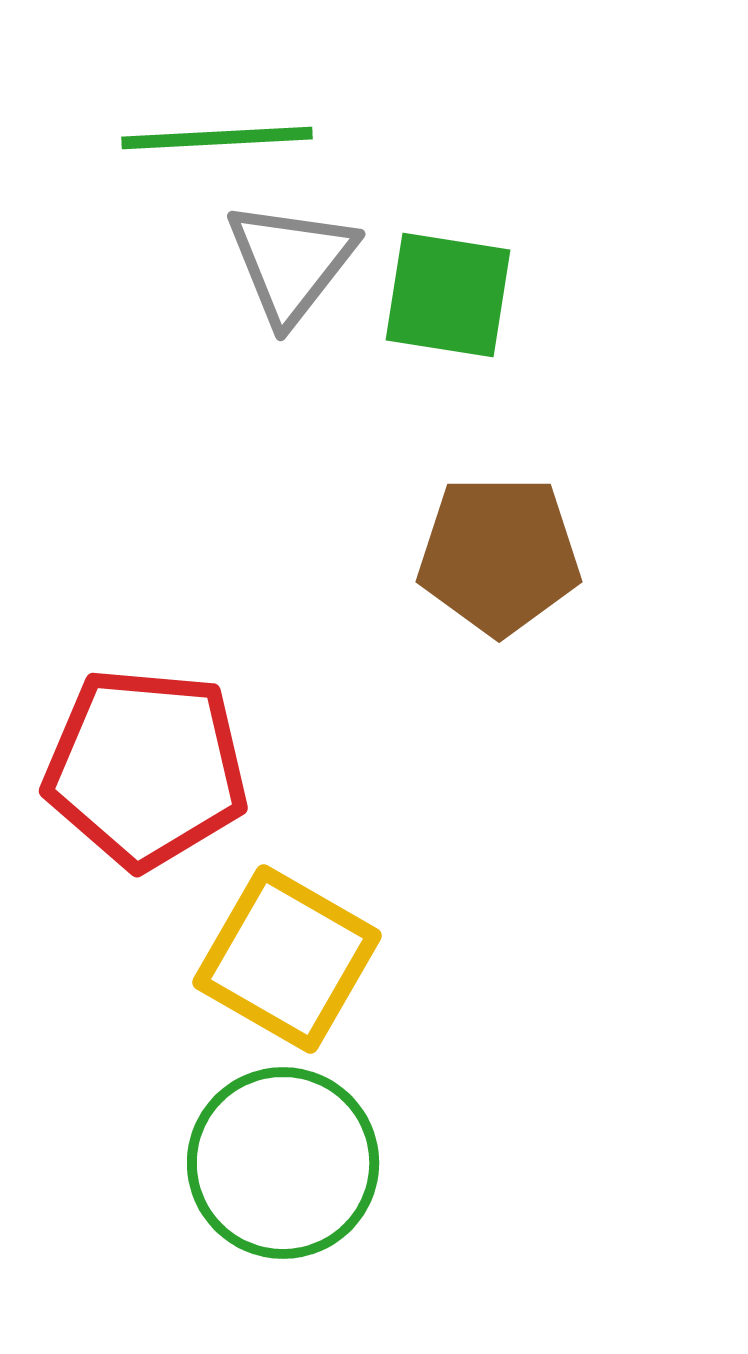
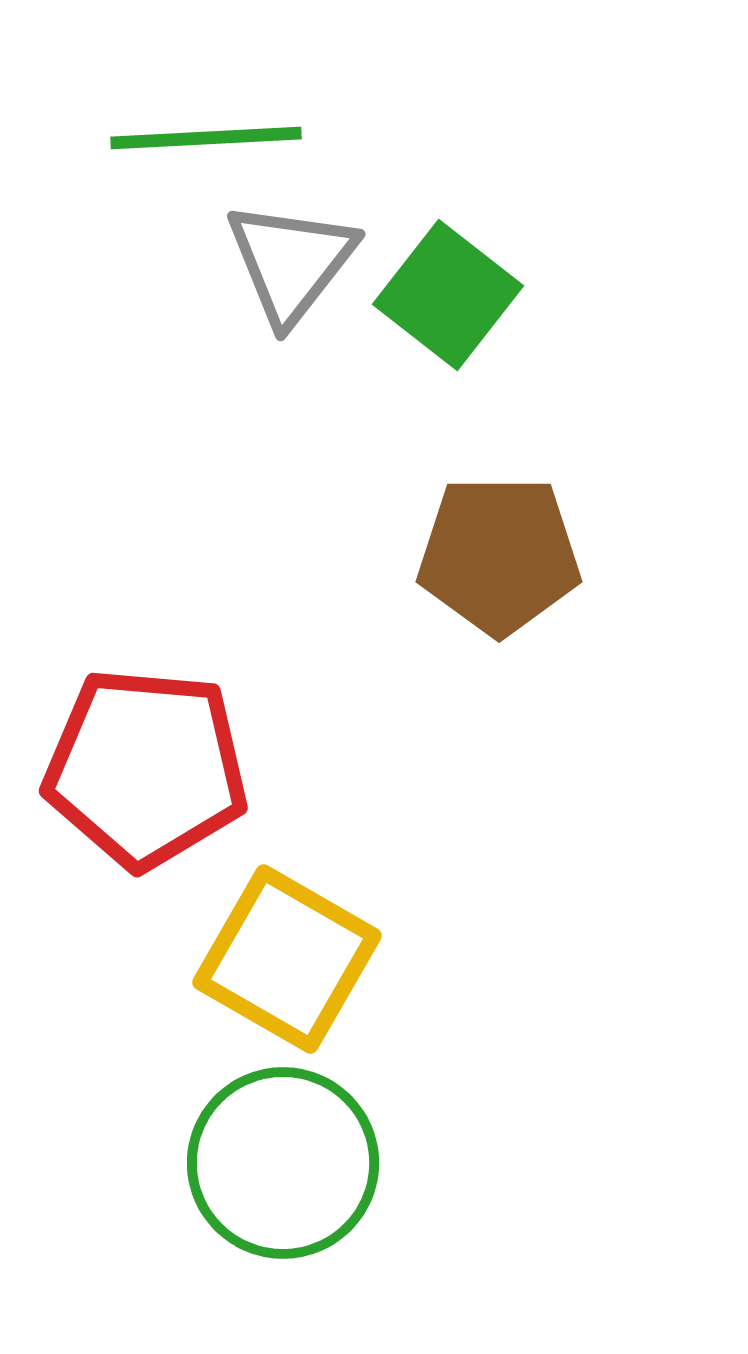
green line: moved 11 px left
green square: rotated 29 degrees clockwise
